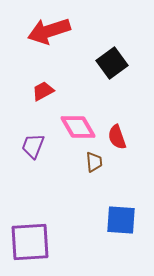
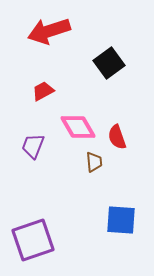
black square: moved 3 px left
purple square: moved 3 px right, 2 px up; rotated 15 degrees counterclockwise
